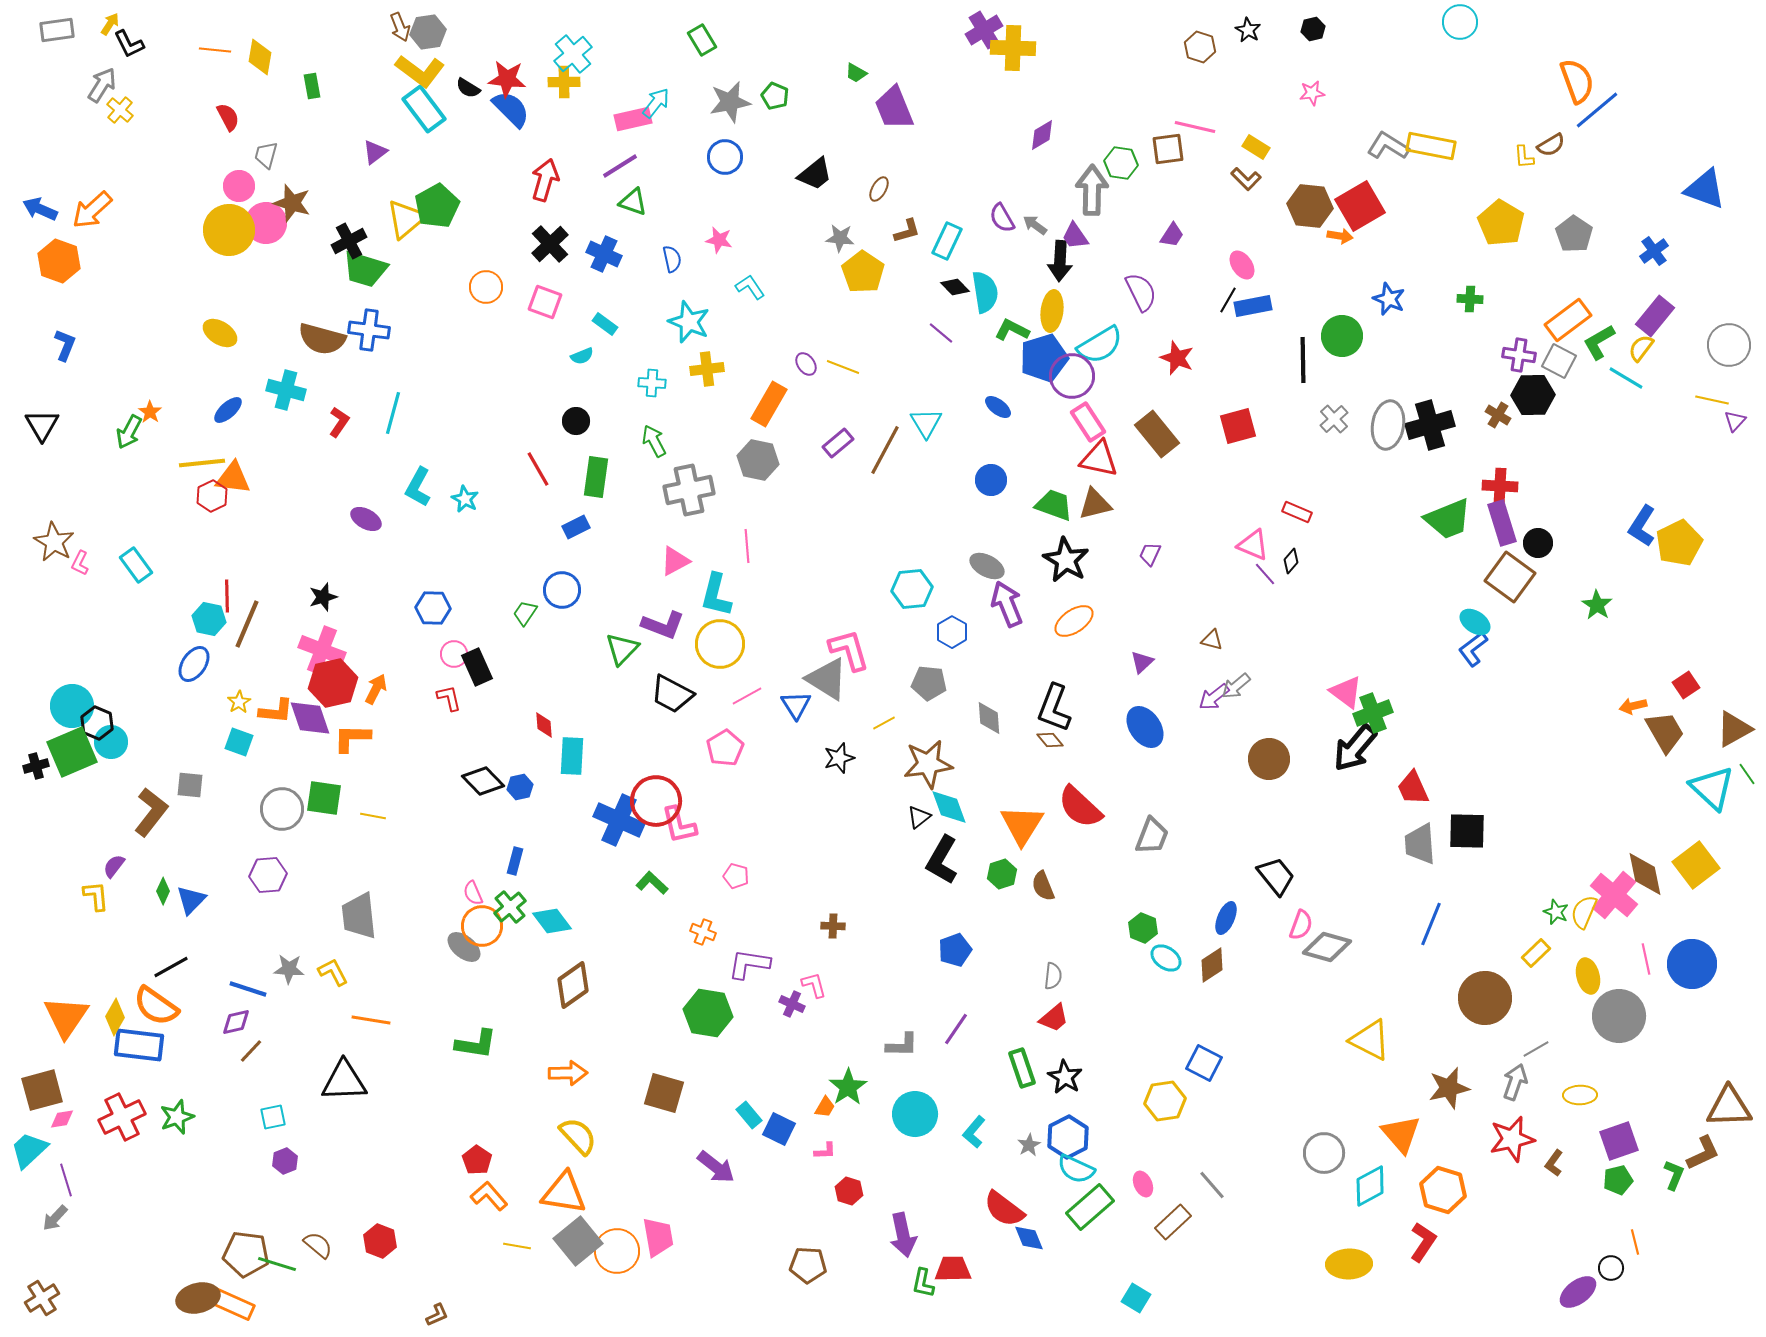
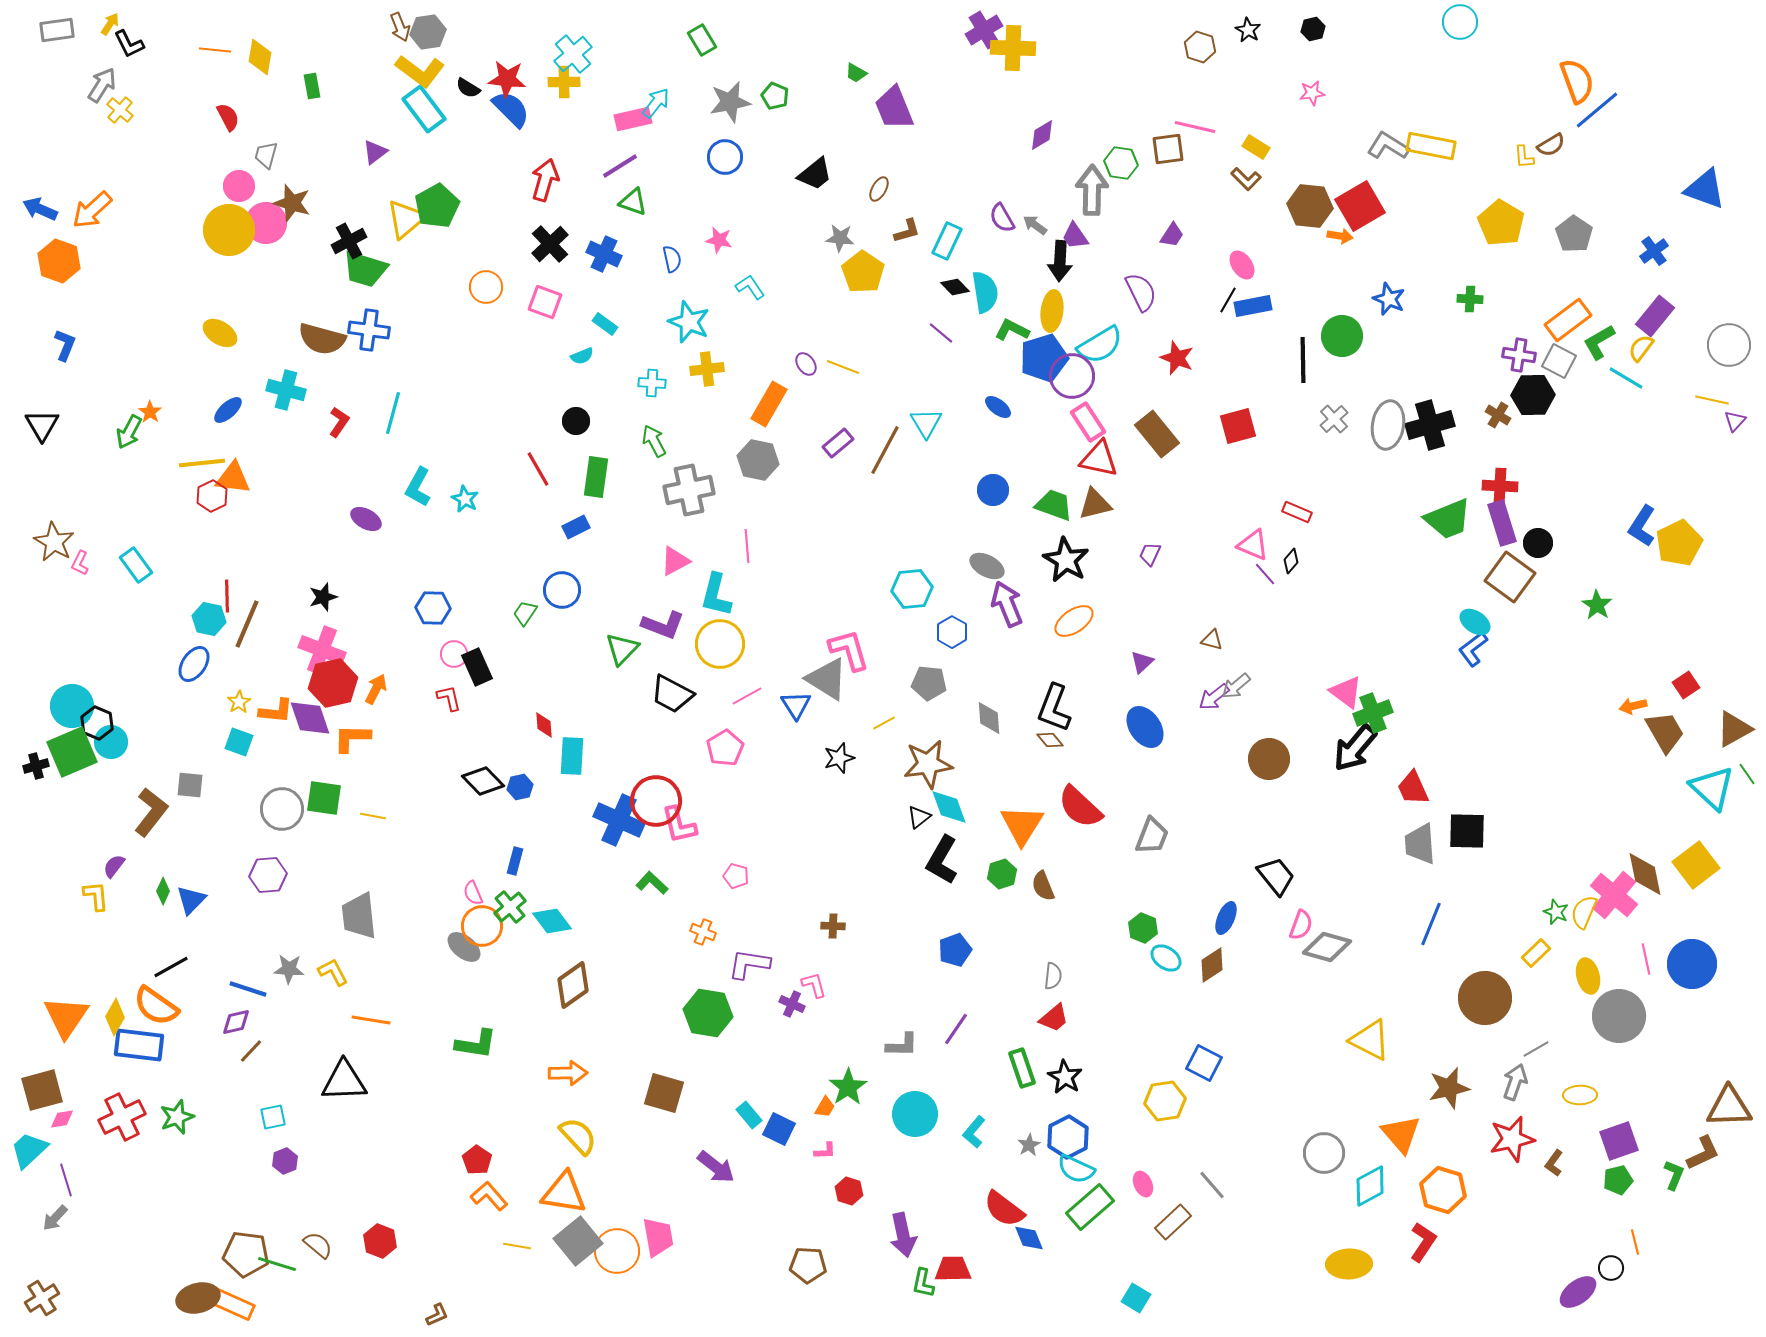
blue circle at (991, 480): moved 2 px right, 10 px down
